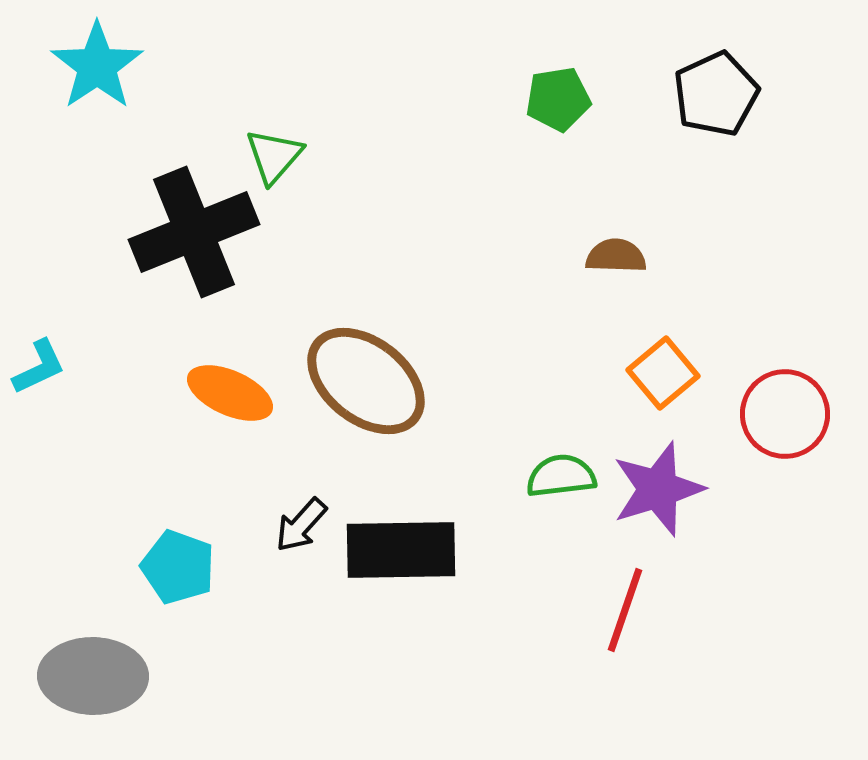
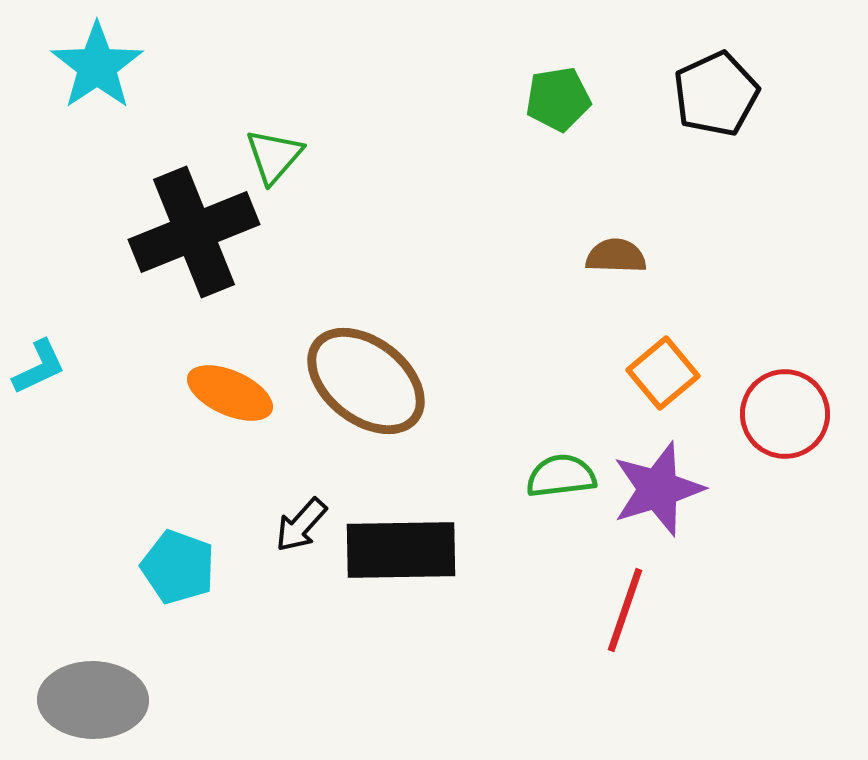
gray ellipse: moved 24 px down
